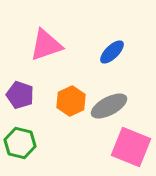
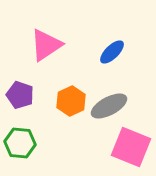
pink triangle: rotated 15 degrees counterclockwise
green hexagon: rotated 8 degrees counterclockwise
